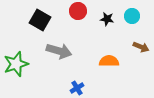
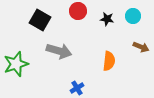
cyan circle: moved 1 px right
orange semicircle: rotated 96 degrees clockwise
